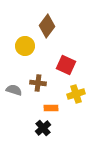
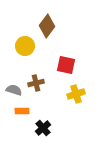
red square: rotated 12 degrees counterclockwise
brown cross: moved 2 px left; rotated 21 degrees counterclockwise
orange rectangle: moved 29 px left, 3 px down
